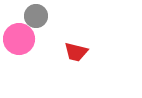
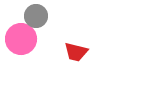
pink circle: moved 2 px right
